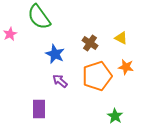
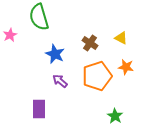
green semicircle: rotated 20 degrees clockwise
pink star: moved 1 px down
